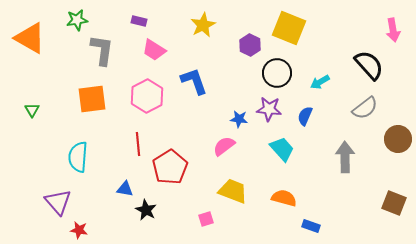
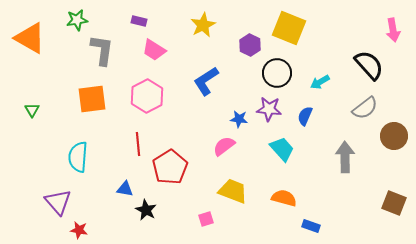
blue L-shape: moved 12 px right; rotated 104 degrees counterclockwise
brown circle: moved 4 px left, 3 px up
